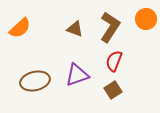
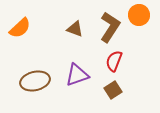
orange circle: moved 7 px left, 4 px up
